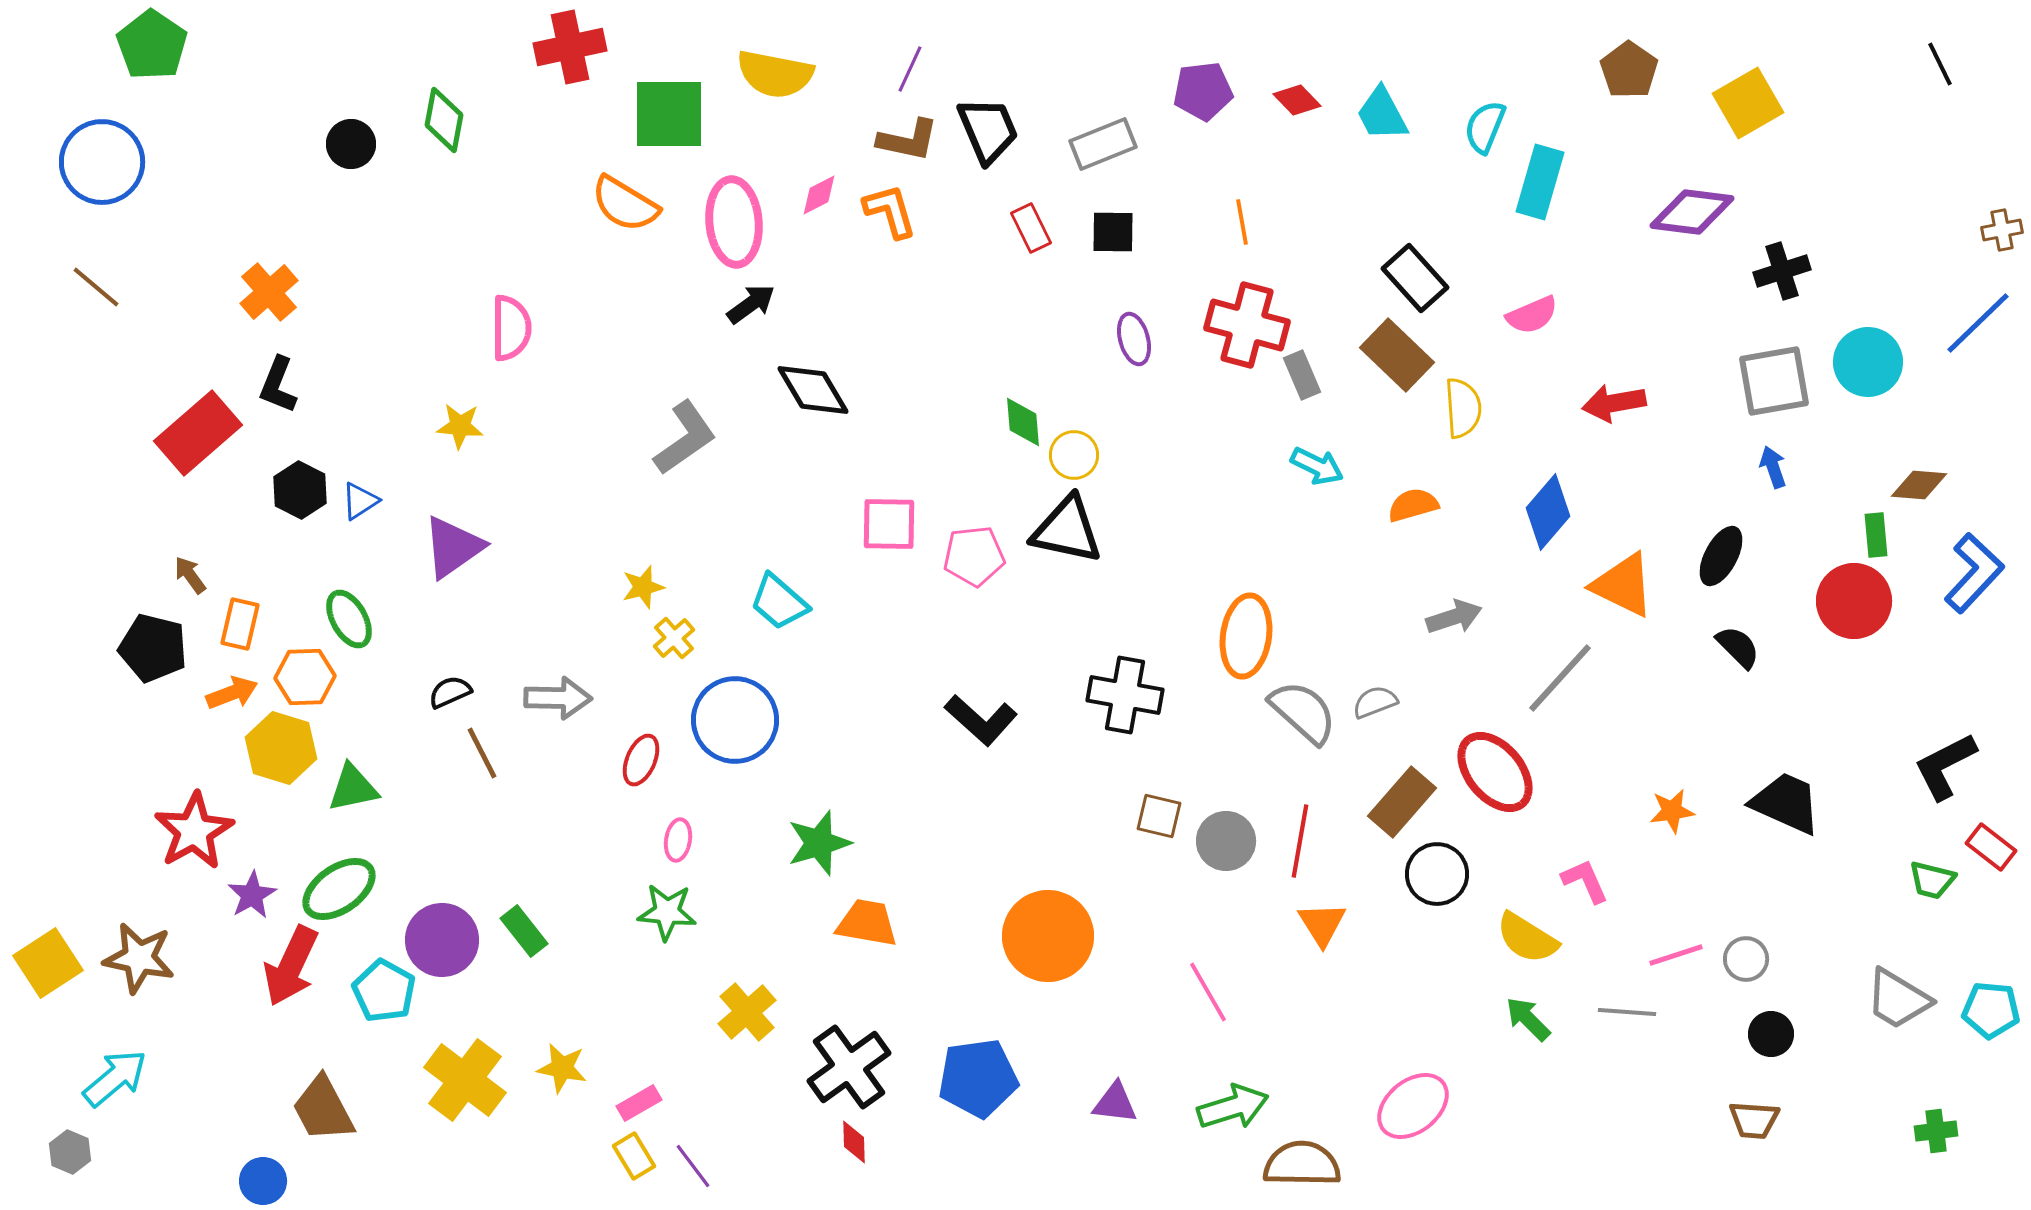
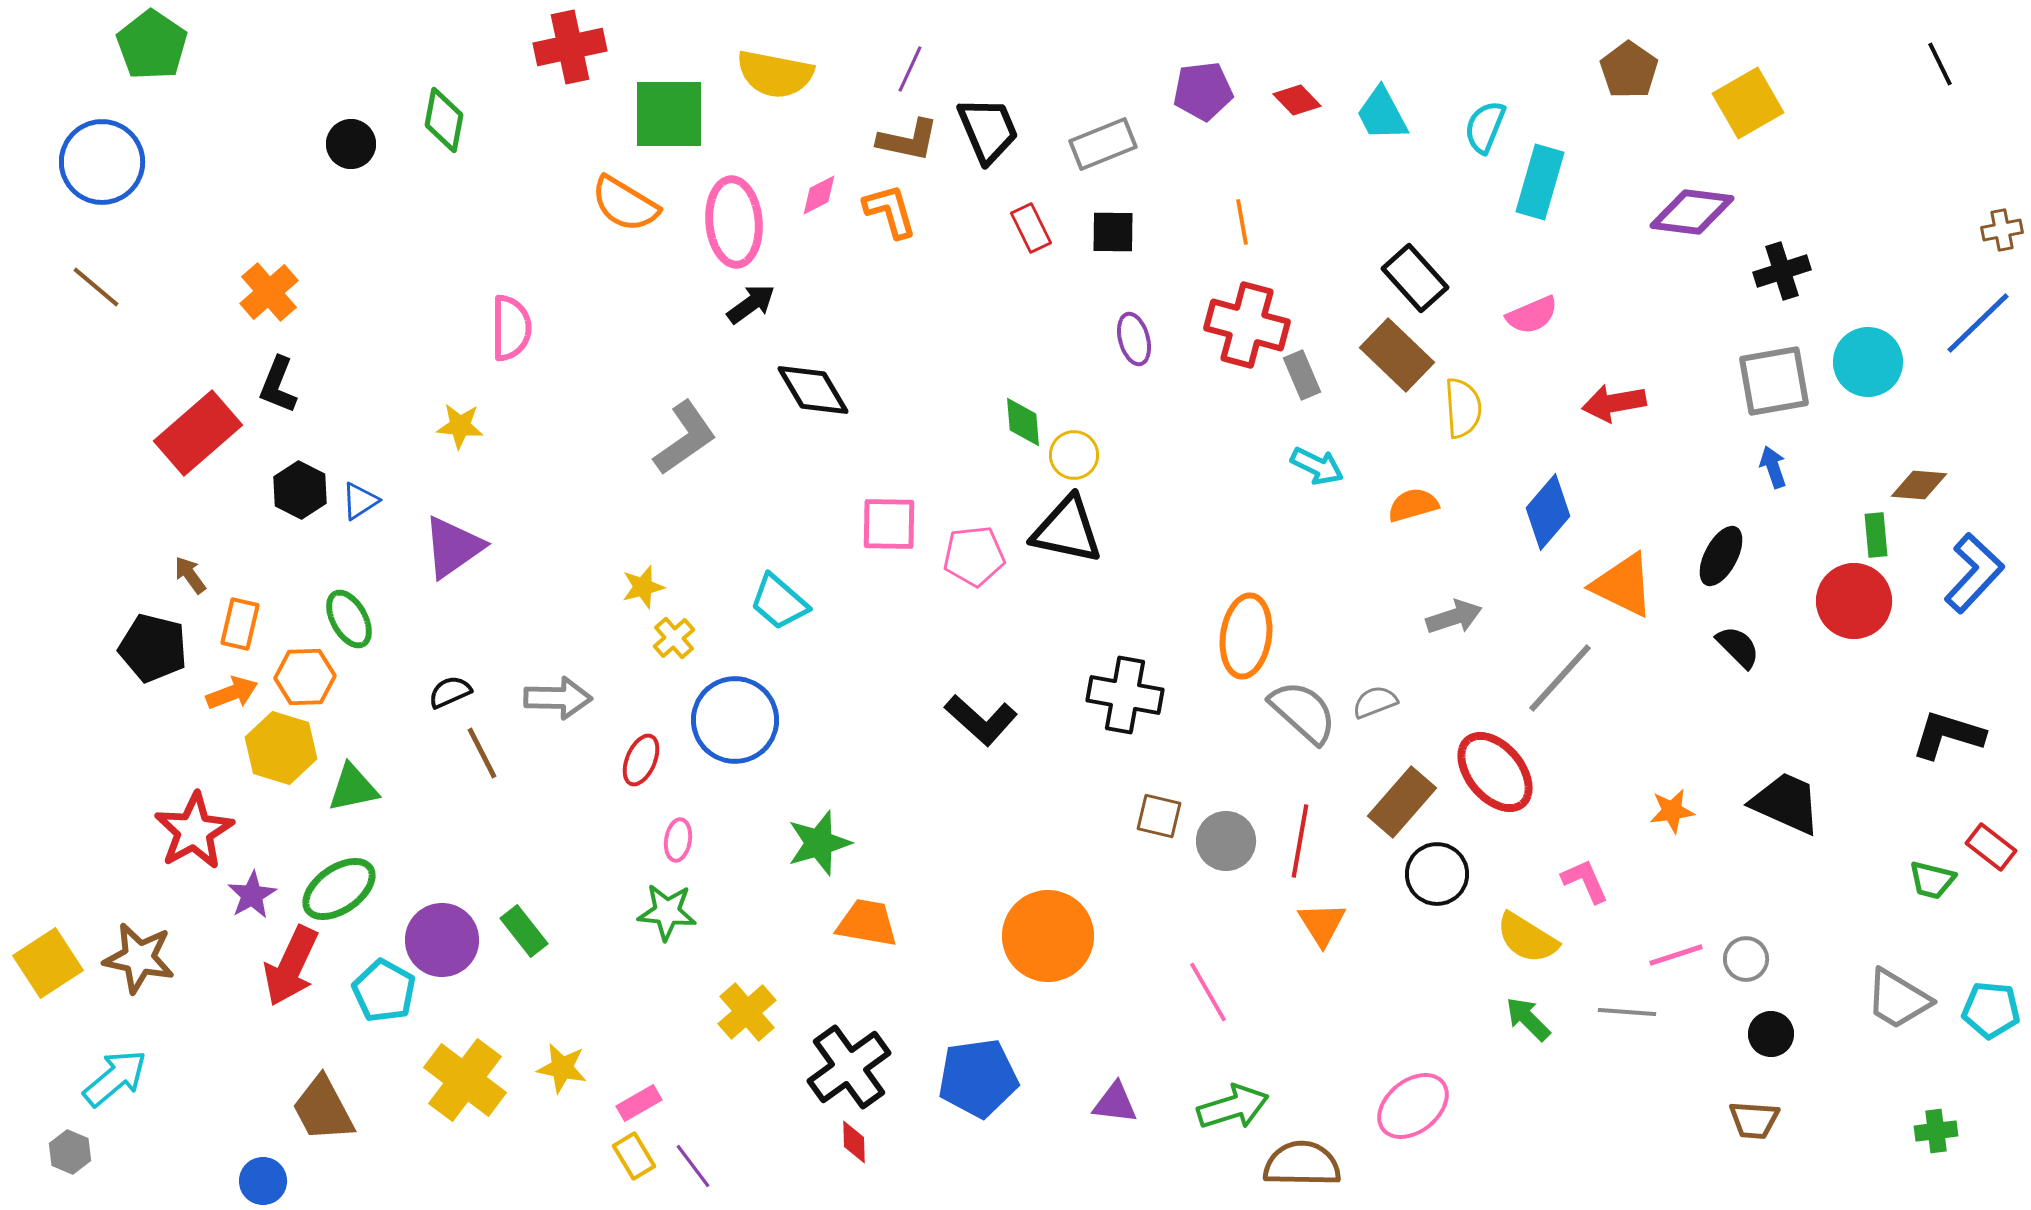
black L-shape at (1945, 766): moved 3 px right, 31 px up; rotated 44 degrees clockwise
